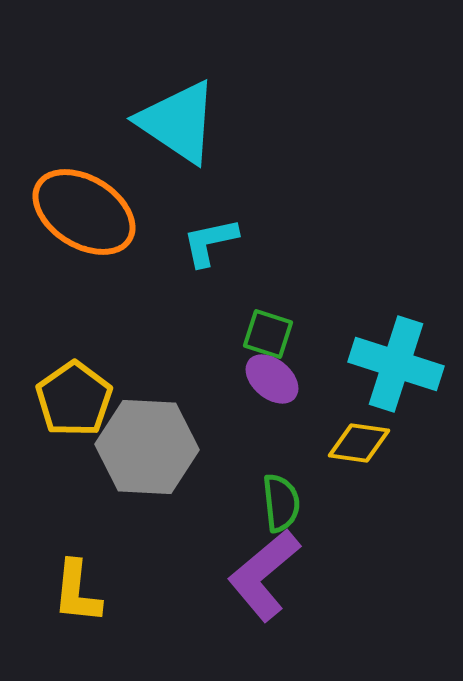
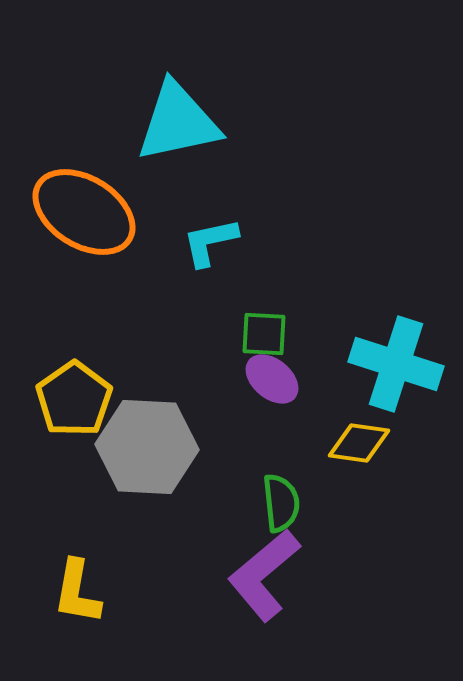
cyan triangle: rotated 46 degrees counterclockwise
green square: moved 4 px left; rotated 15 degrees counterclockwise
yellow L-shape: rotated 4 degrees clockwise
